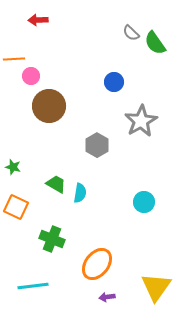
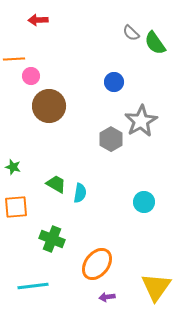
gray hexagon: moved 14 px right, 6 px up
orange square: rotated 30 degrees counterclockwise
